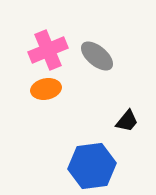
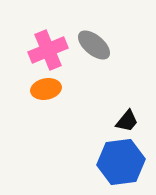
gray ellipse: moved 3 px left, 11 px up
blue hexagon: moved 29 px right, 4 px up
